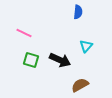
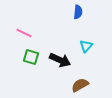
green square: moved 3 px up
